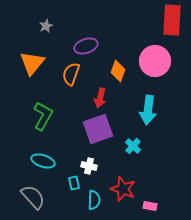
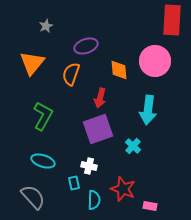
orange diamond: moved 1 px right, 1 px up; rotated 25 degrees counterclockwise
